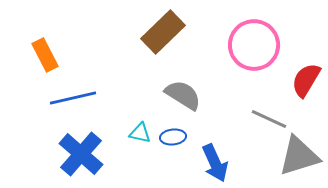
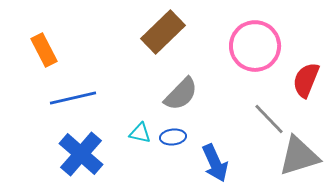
pink circle: moved 1 px right, 1 px down
orange rectangle: moved 1 px left, 5 px up
red semicircle: rotated 9 degrees counterclockwise
gray semicircle: moved 2 px left, 1 px up; rotated 102 degrees clockwise
gray line: rotated 21 degrees clockwise
